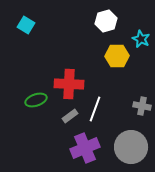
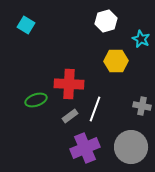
yellow hexagon: moved 1 px left, 5 px down
